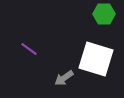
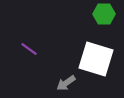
gray arrow: moved 2 px right, 5 px down
